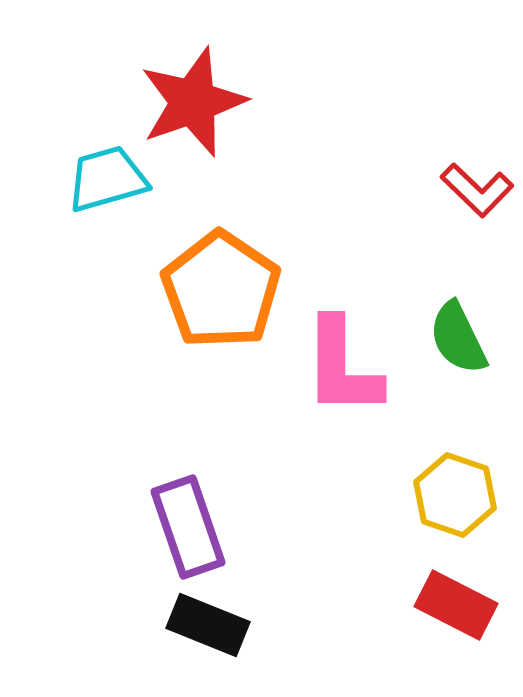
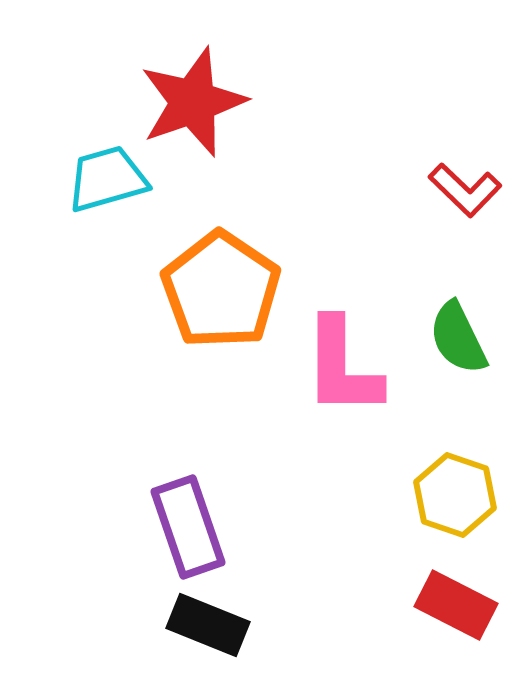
red L-shape: moved 12 px left
